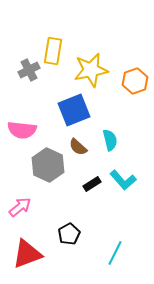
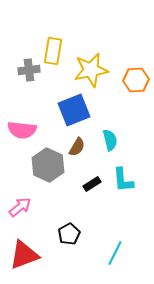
gray cross: rotated 20 degrees clockwise
orange hexagon: moved 1 px right, 1 px up; rotated 15 degrees clockwise
brown semicircle: moved 1 px left; rotated 102 degrees counterclockwise
cyan L-shape: rotated 36 degrees clockwise
red triangle: moved 3 px left, 1 px down
